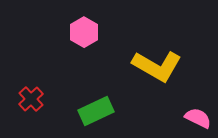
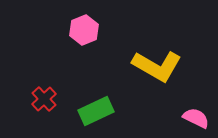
pink hexagon: moved 2 px up; rotated 8 degrees clockwise
red cross: moved 13 px right
pink semicircle: moved 2 px left
